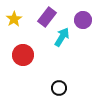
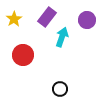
purple circle: moved 4 px right
cyan arrow: rotated 12 degrees counterclockwise
black circle: moved 1 px right, 1 px down
